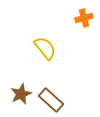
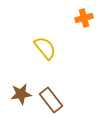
brown star: rotated 15 degrees clockwise
brown rectangle: rotated 10 degrees clockwise
